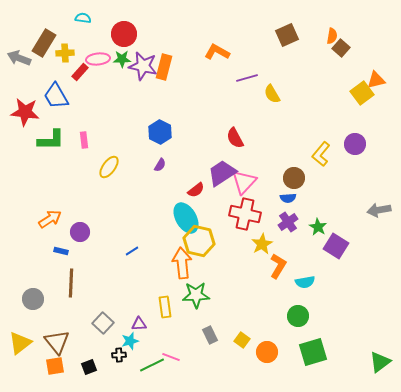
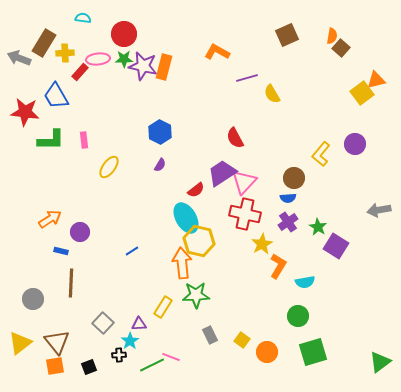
green star at (122, 59): moved 2 px right
yellow rectangle at (165, 307): moved 2 px left; rotated 40 degrees clockwise
cyan star at (130, 341): rotated 18 degrees counterclockwise
